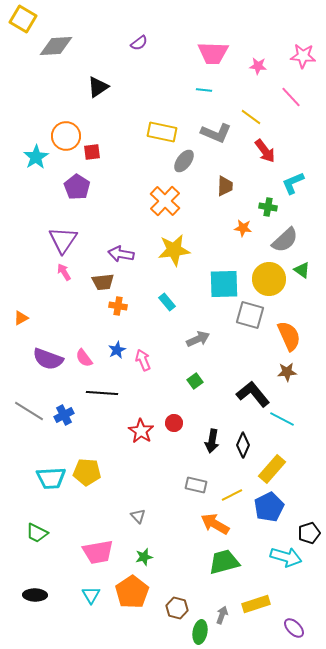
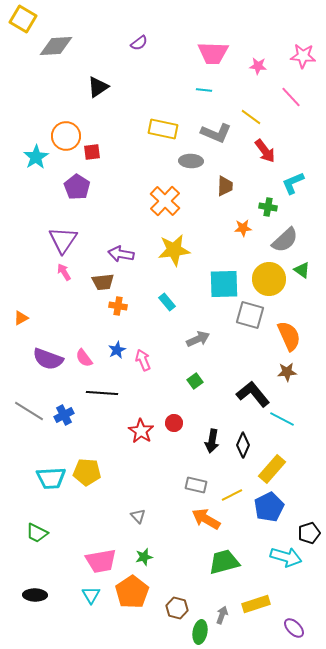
yellow rectangle at (162, 132): moved 1 px right, 3 px up
gray ellipse at (184, 161): moved 7 px right; rotated 55 degrees clockwise
orange star at (243, 228): rotated 12 degrees counterclockwise
orange arrow at (215, 524): moved 9 px left, 5 px up
pink trapezoid at (98, 552): moved 3 px right, 9 px down
